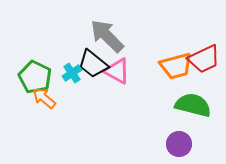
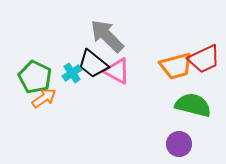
orange arrow: rotated 105 degrees clockwise
